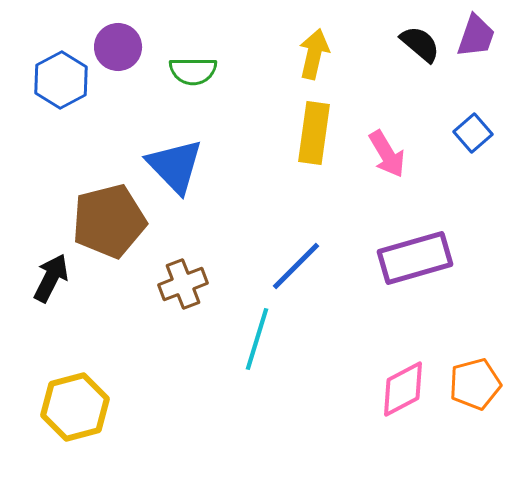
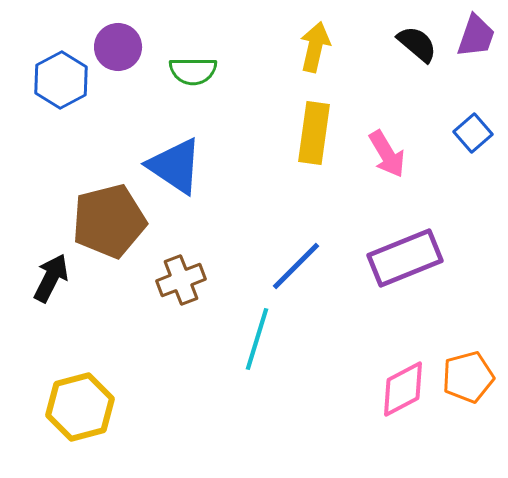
black semicircle: moved 3 px left
yellow arrow: moved 1 px right, 7 px up
blue triangle: rotated 12 degrees counterclockwise
purple rectangle: moved 10 px left; rotated 6 degrees counterclockwise
brown cross: moved 2 px left, 4 px up
orange pentagon: moved 7 px left, 7 px up
yellow hexagon: moved 5 px right
